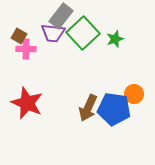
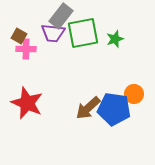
green square: rotated 32 degrees clockwise
brown arrow: rotated 24 degrees clockwise
